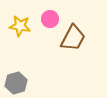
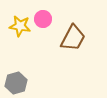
pink circle: moved 7 px left
